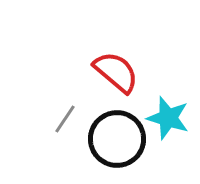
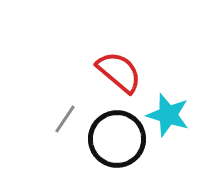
red semicircle: moved 3 px right
cyan star: moved 3 px up
